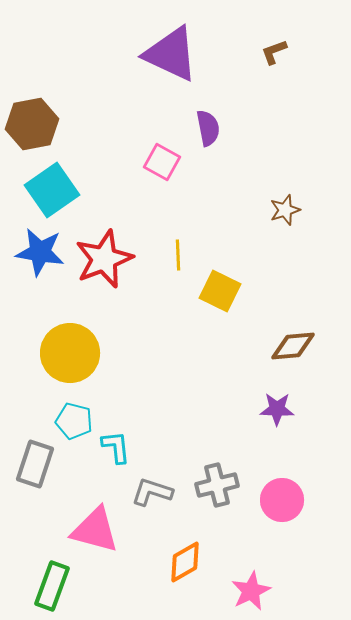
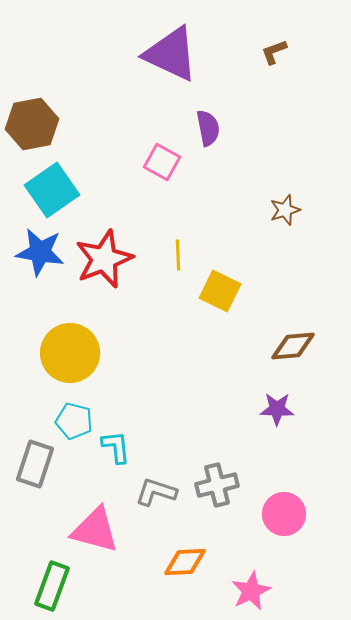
gray L-shape: moved 4 px right
pink circle: moved 2 px right, 14 px down
orange diamond: rotated 27 degrees clockwise
